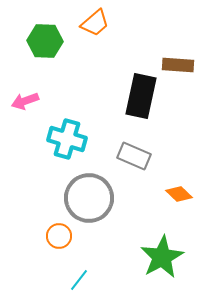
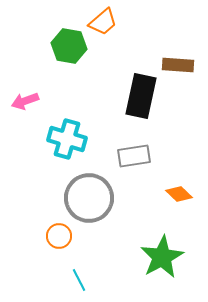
orange trapezoid: moved 8 px right, 1 px up
green hexagon: moved 24 px right, 5 px down; rotated 8 degrees clockwise
gray rectangle: rotated 32 degrees counterclockwise
cyan line: rotated 65 degrees counterclockwise
